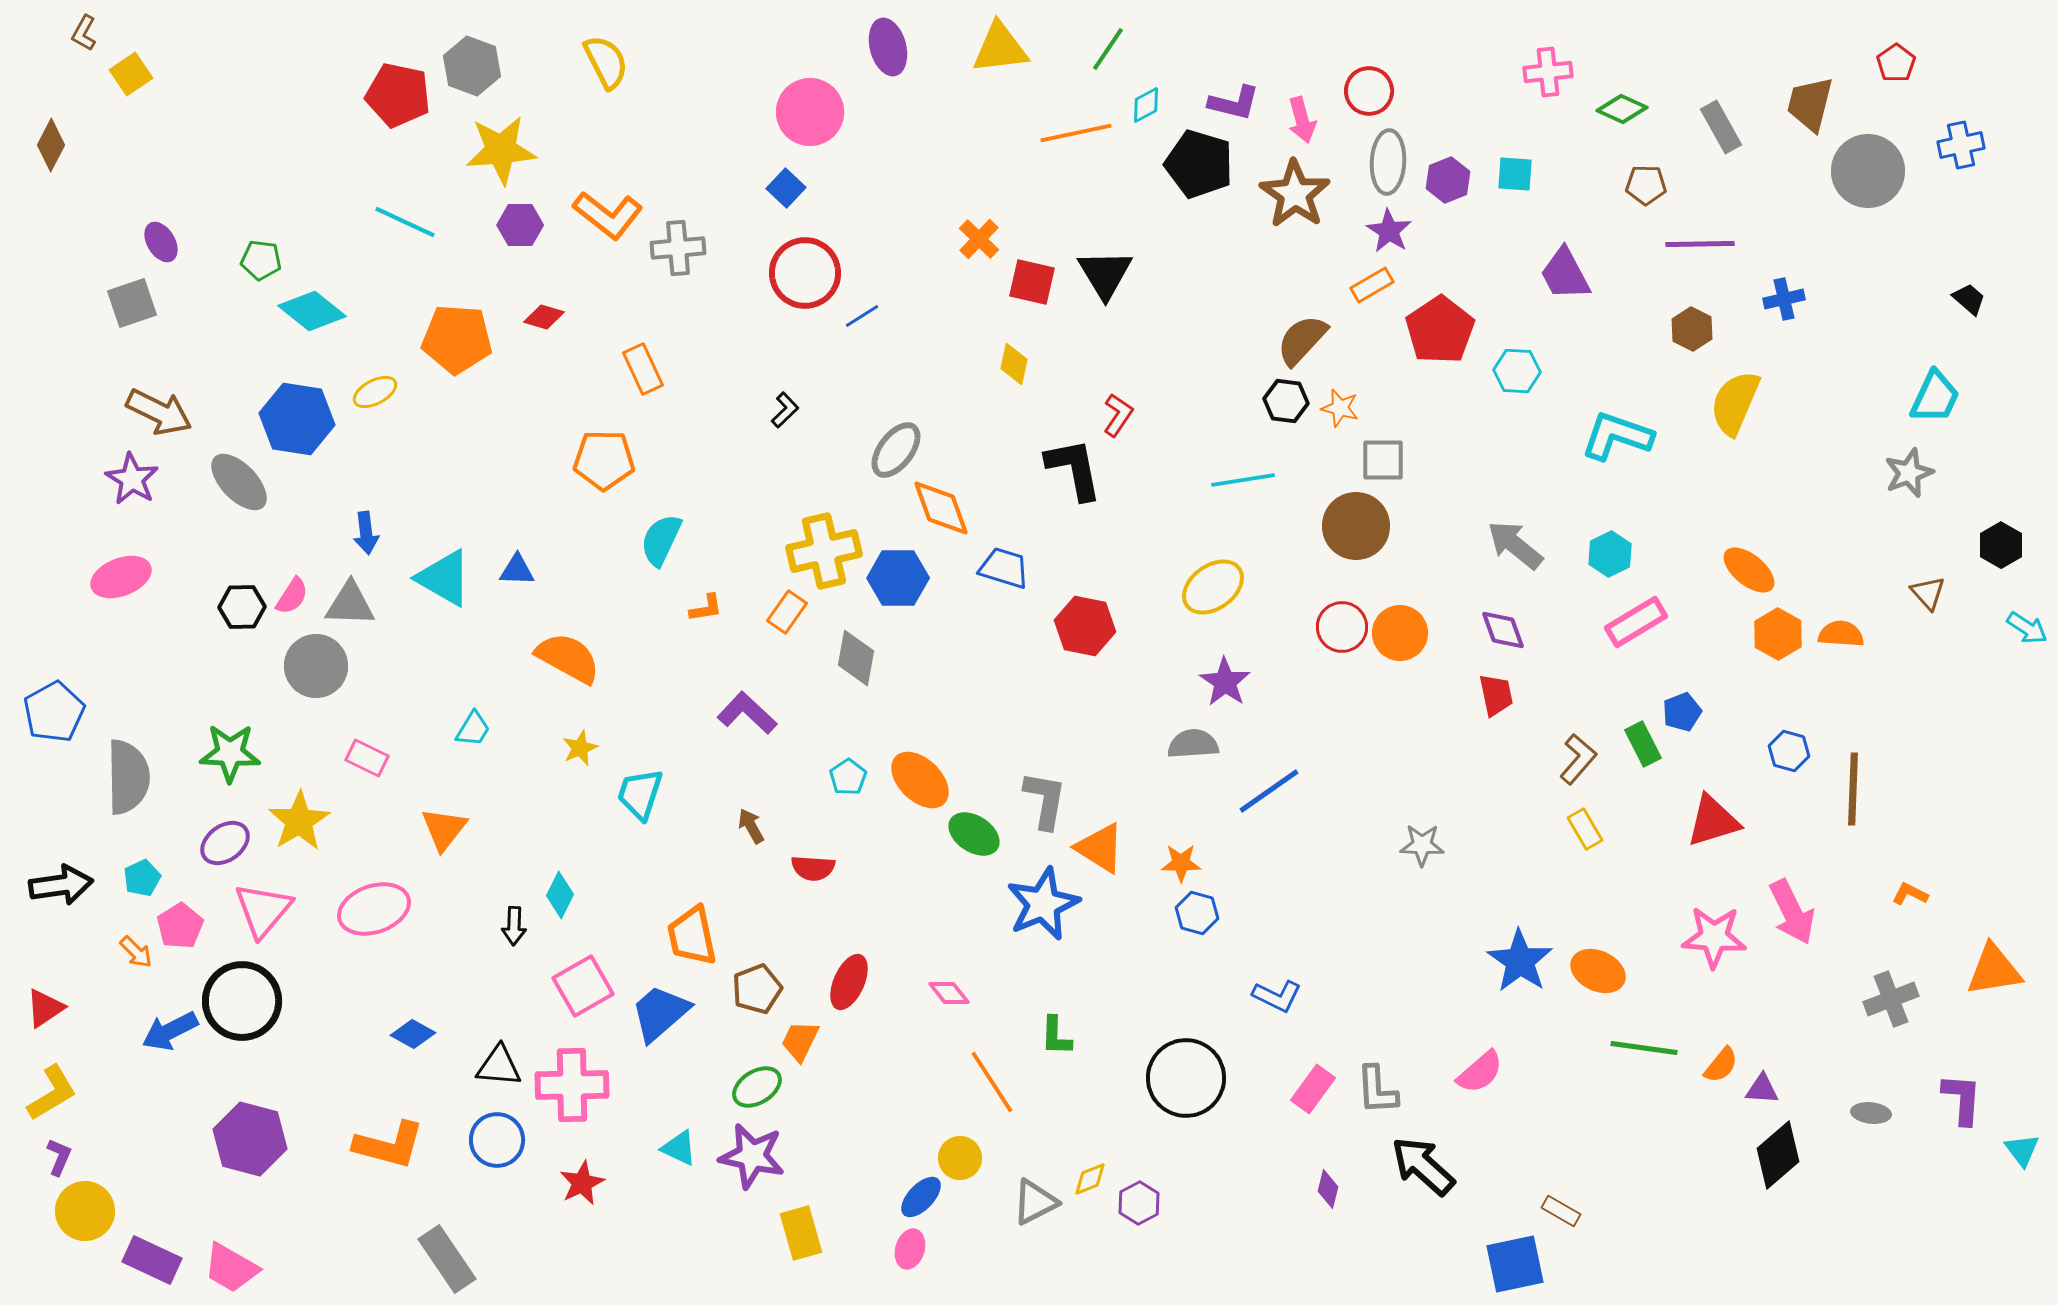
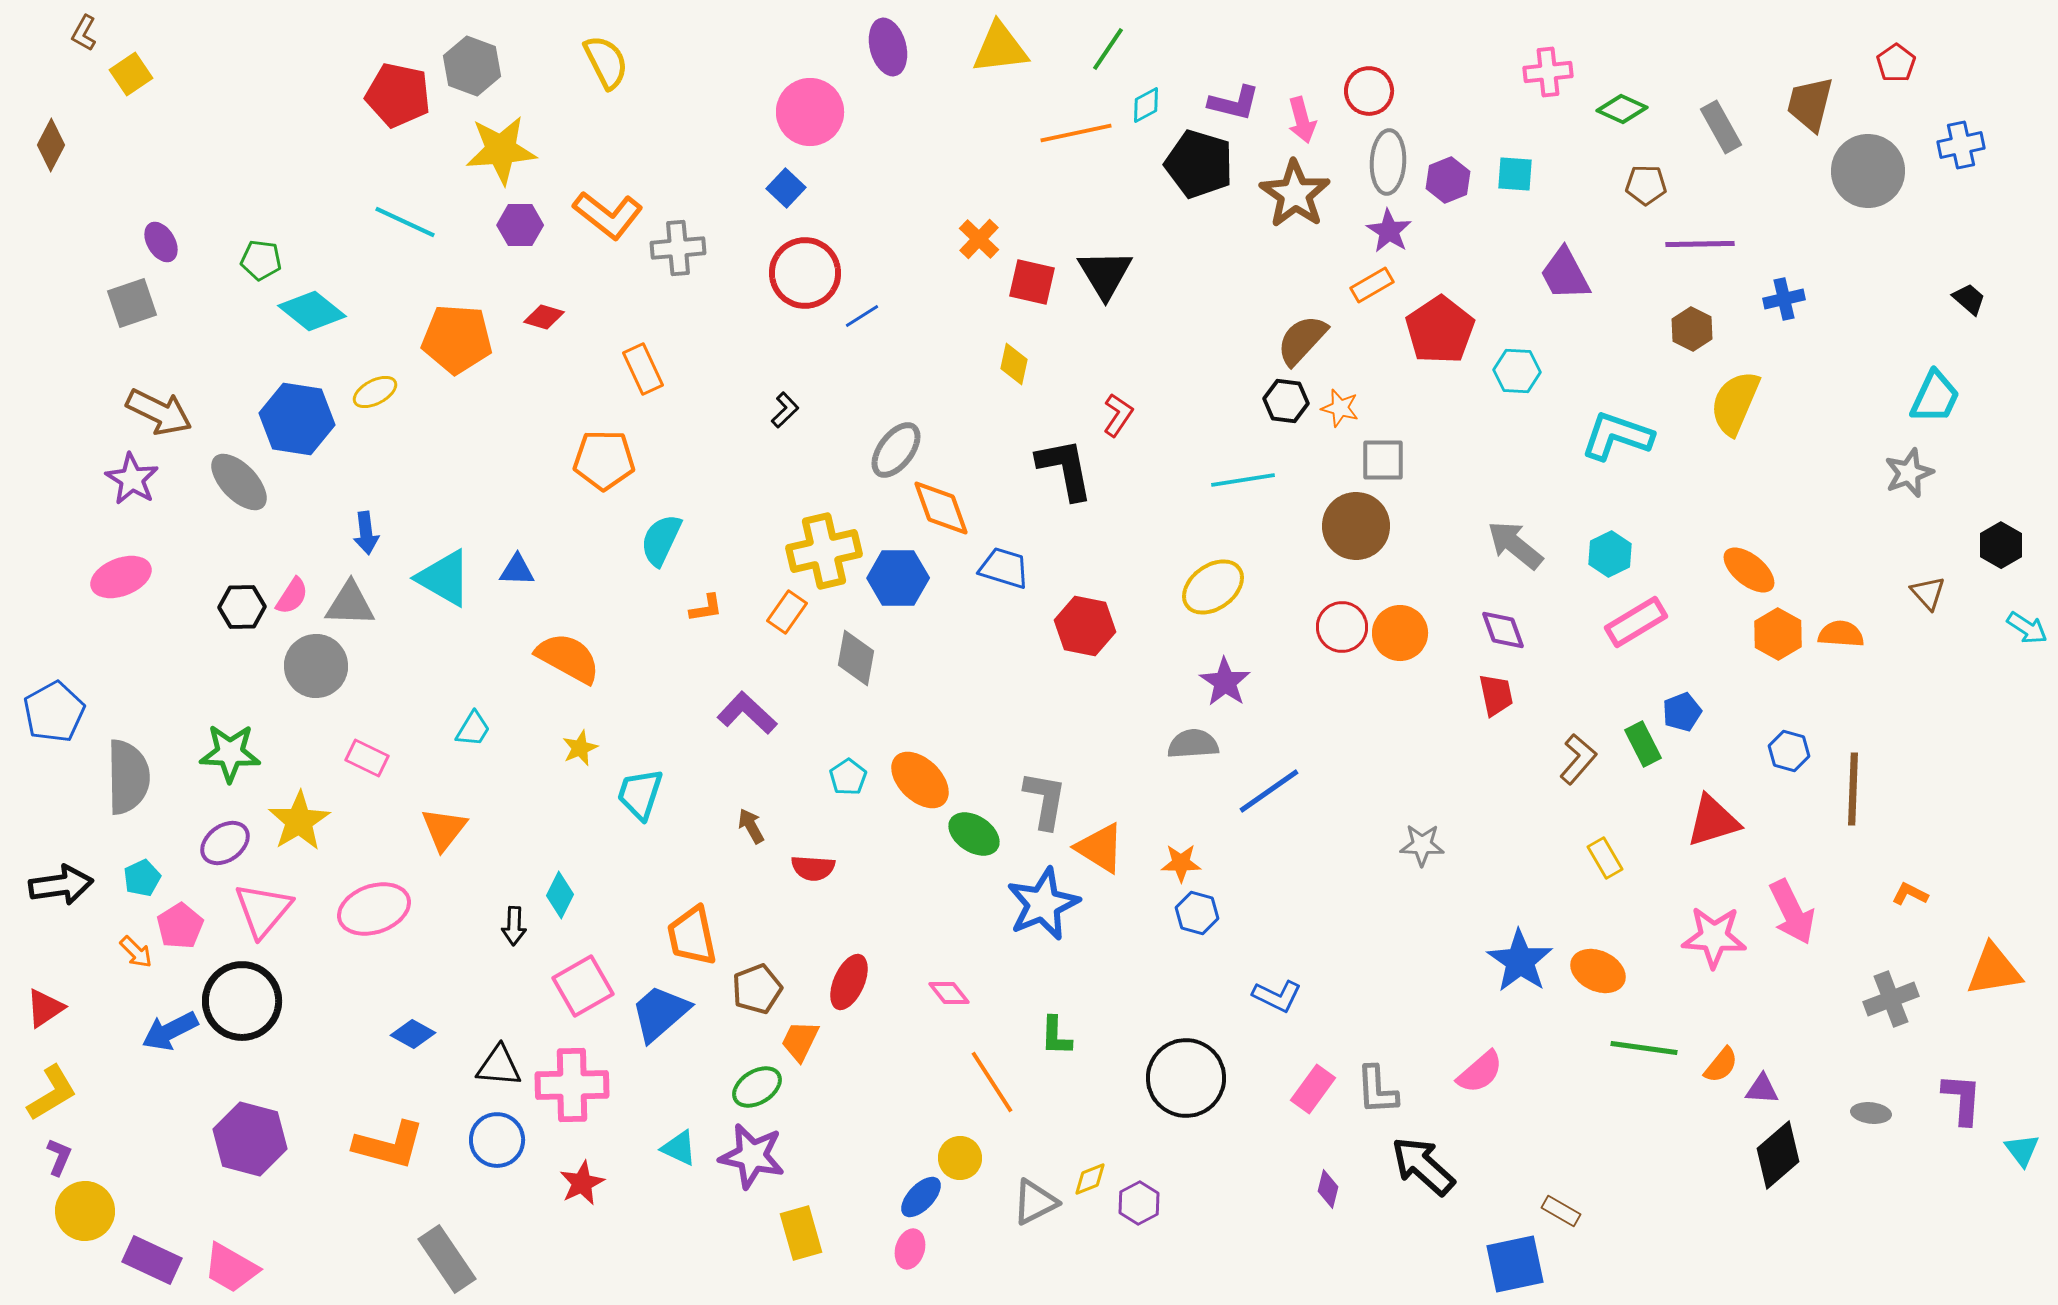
black L-shape at (1074, 469): moved 9 px left
yellow rectangle at (1585, 829): moved 20 px right, 29 px down
